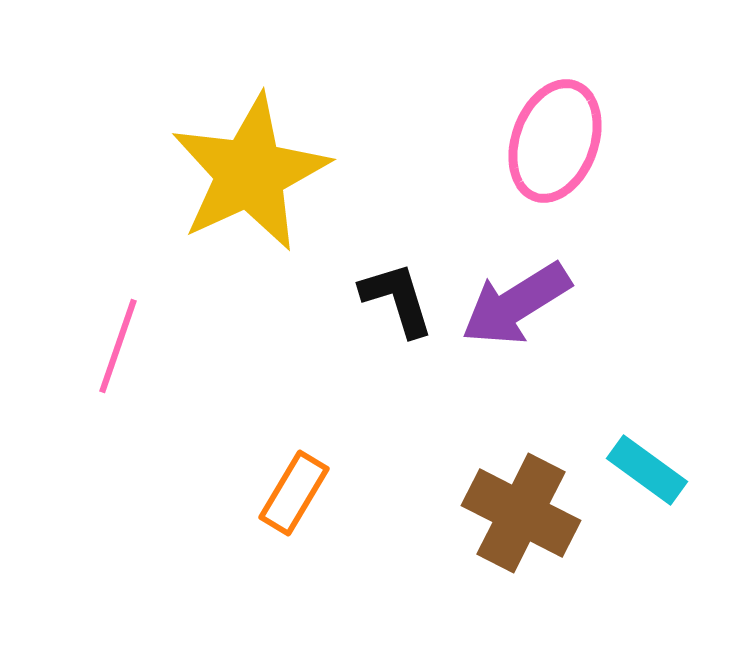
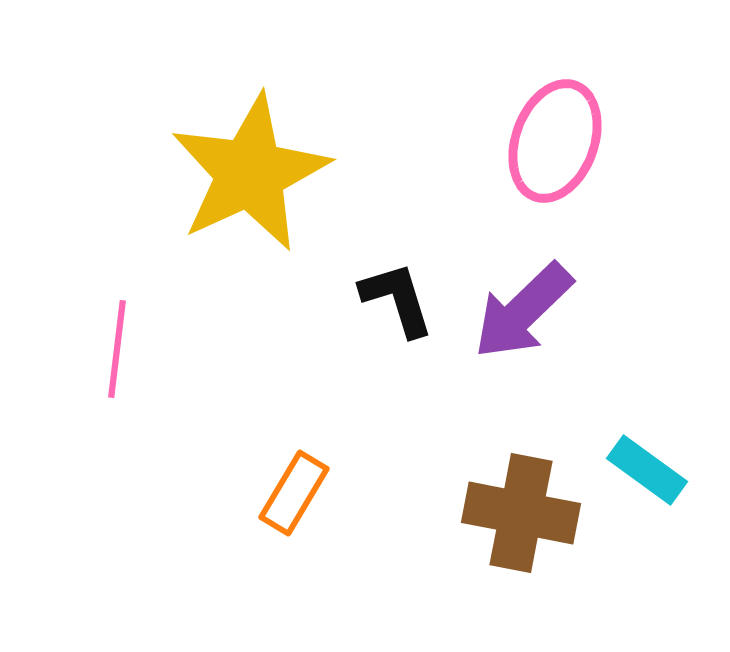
purple arrow: moved 7 px right, 7 px down; rotated 12 degrees counterclockwise
pink line: moved 1 px left, 3 px down; rotated 12 degrees counterclockwise
brown cross: rotated 16 degrees counterclockwise
